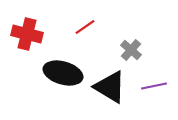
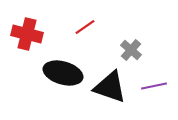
black triangle: rotated 12 degrees counterclockwise
